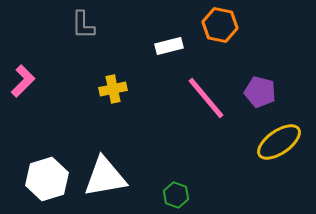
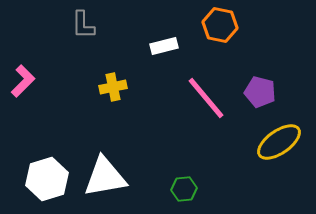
white rectangle: moved 5 px left
yellow cross: moved 2 px up
green hexagon: moved 8 px right, 6 px up; rotated 25 degrees counterclockwise
